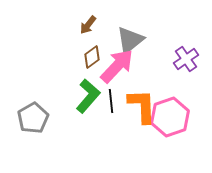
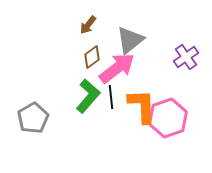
purple cross: moved 2 px up
pink arrow: moved 2 px down; rotated 9 degrees clockwise
black line: moved 4 px up
pink hexagon: moved 2 px left, 1 px down
